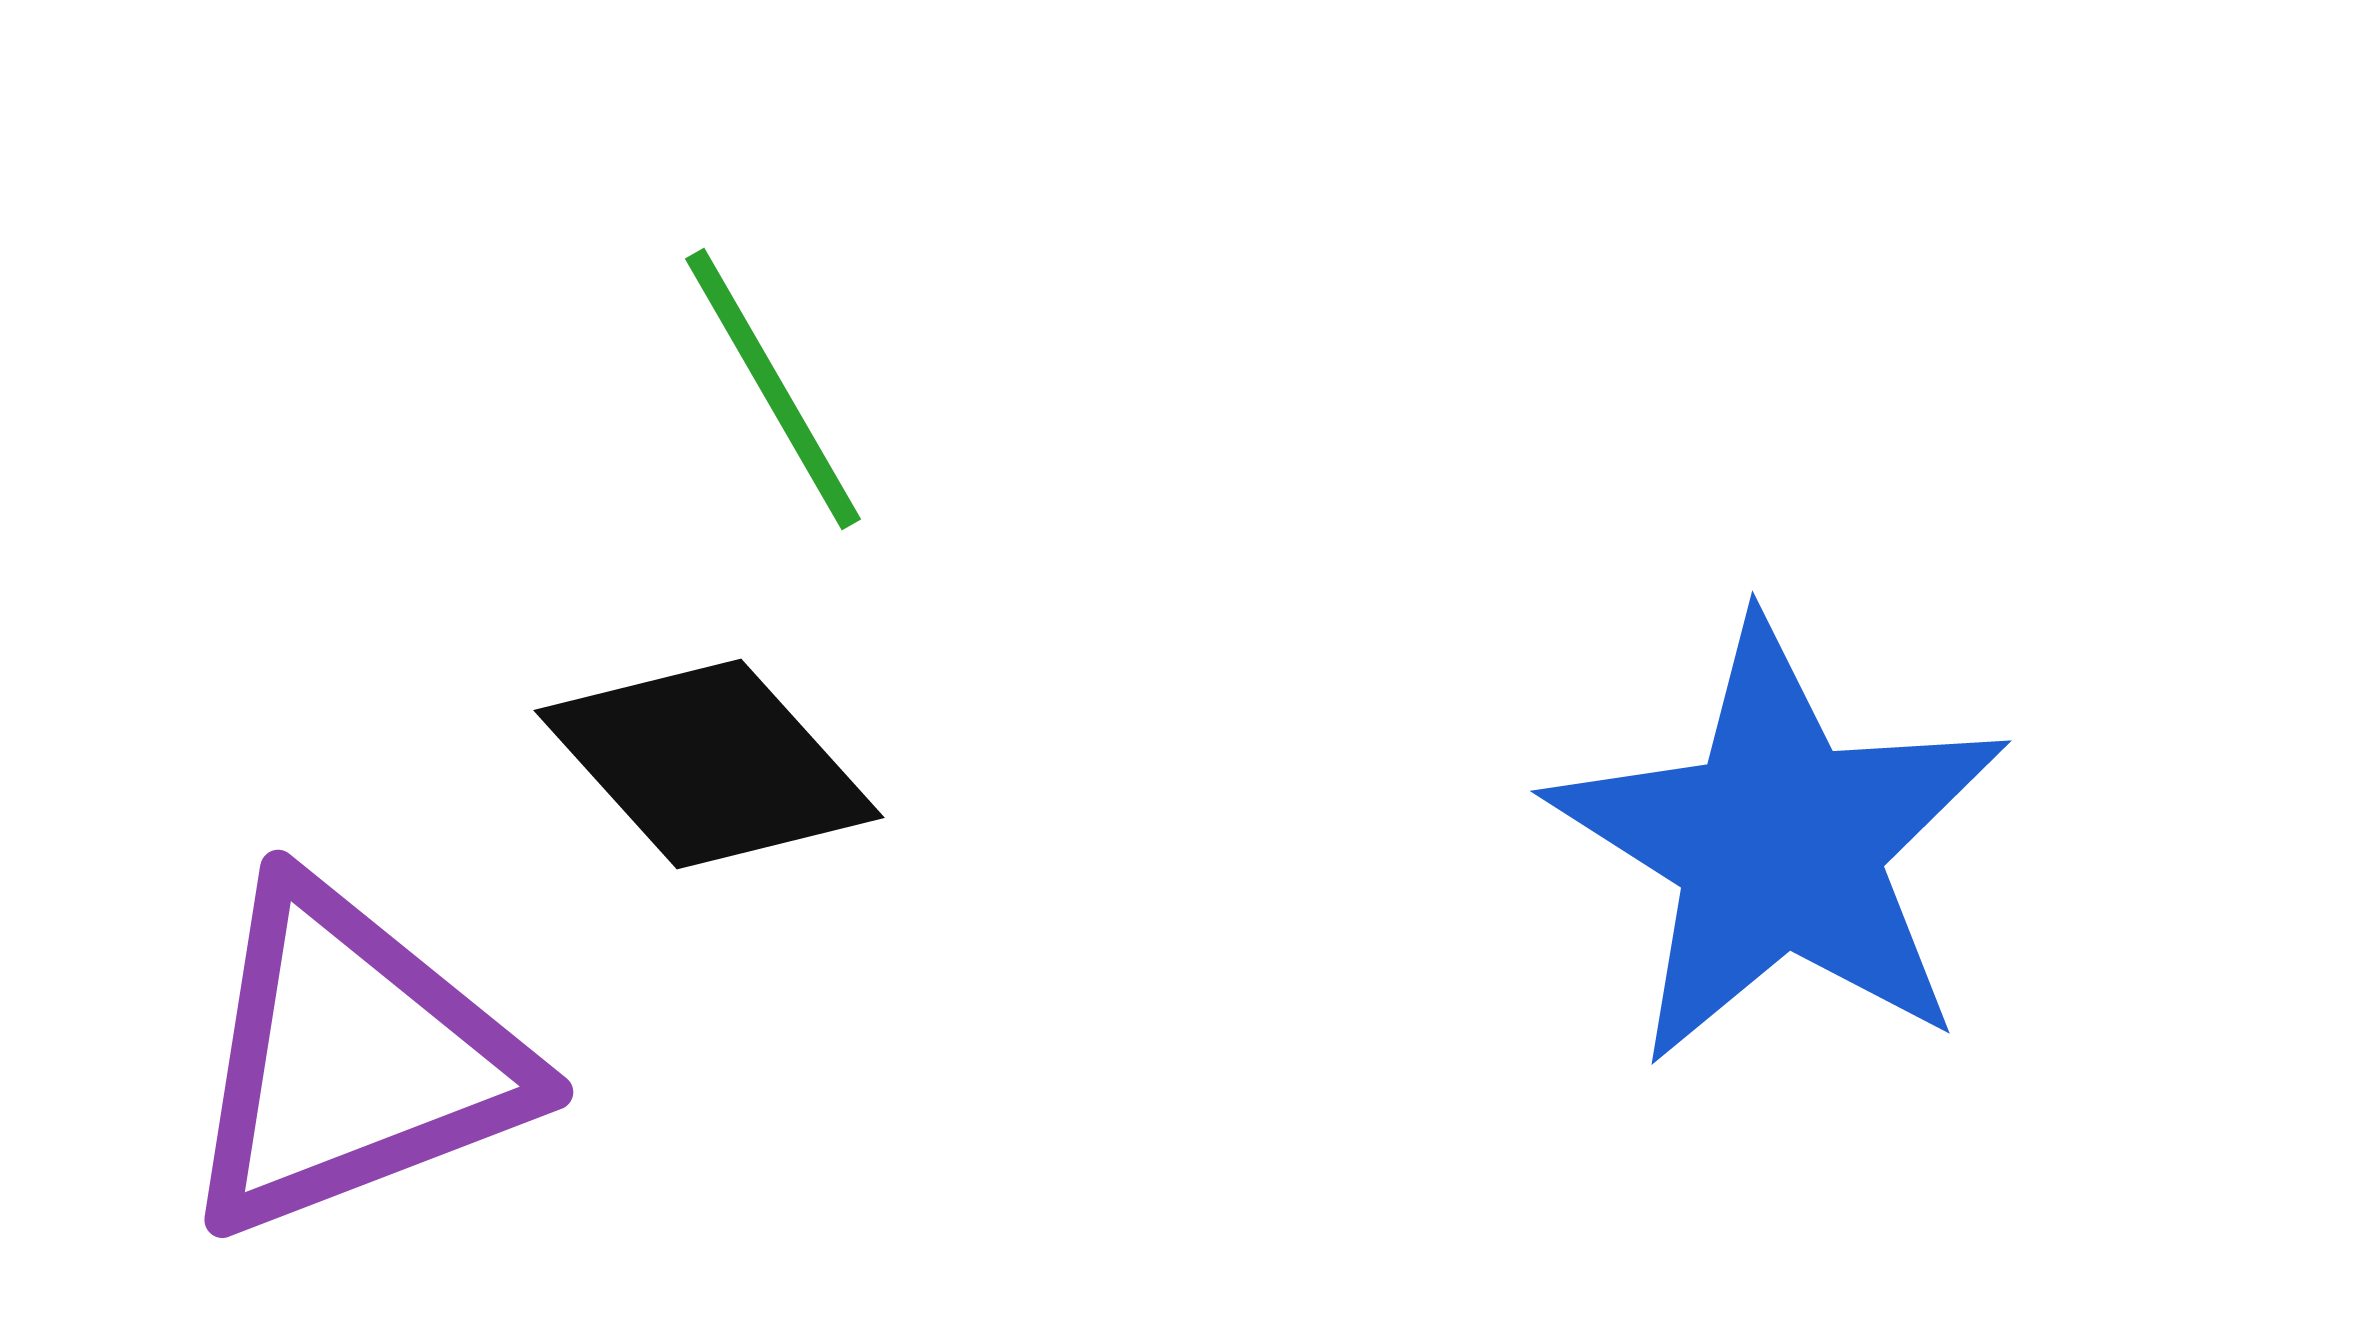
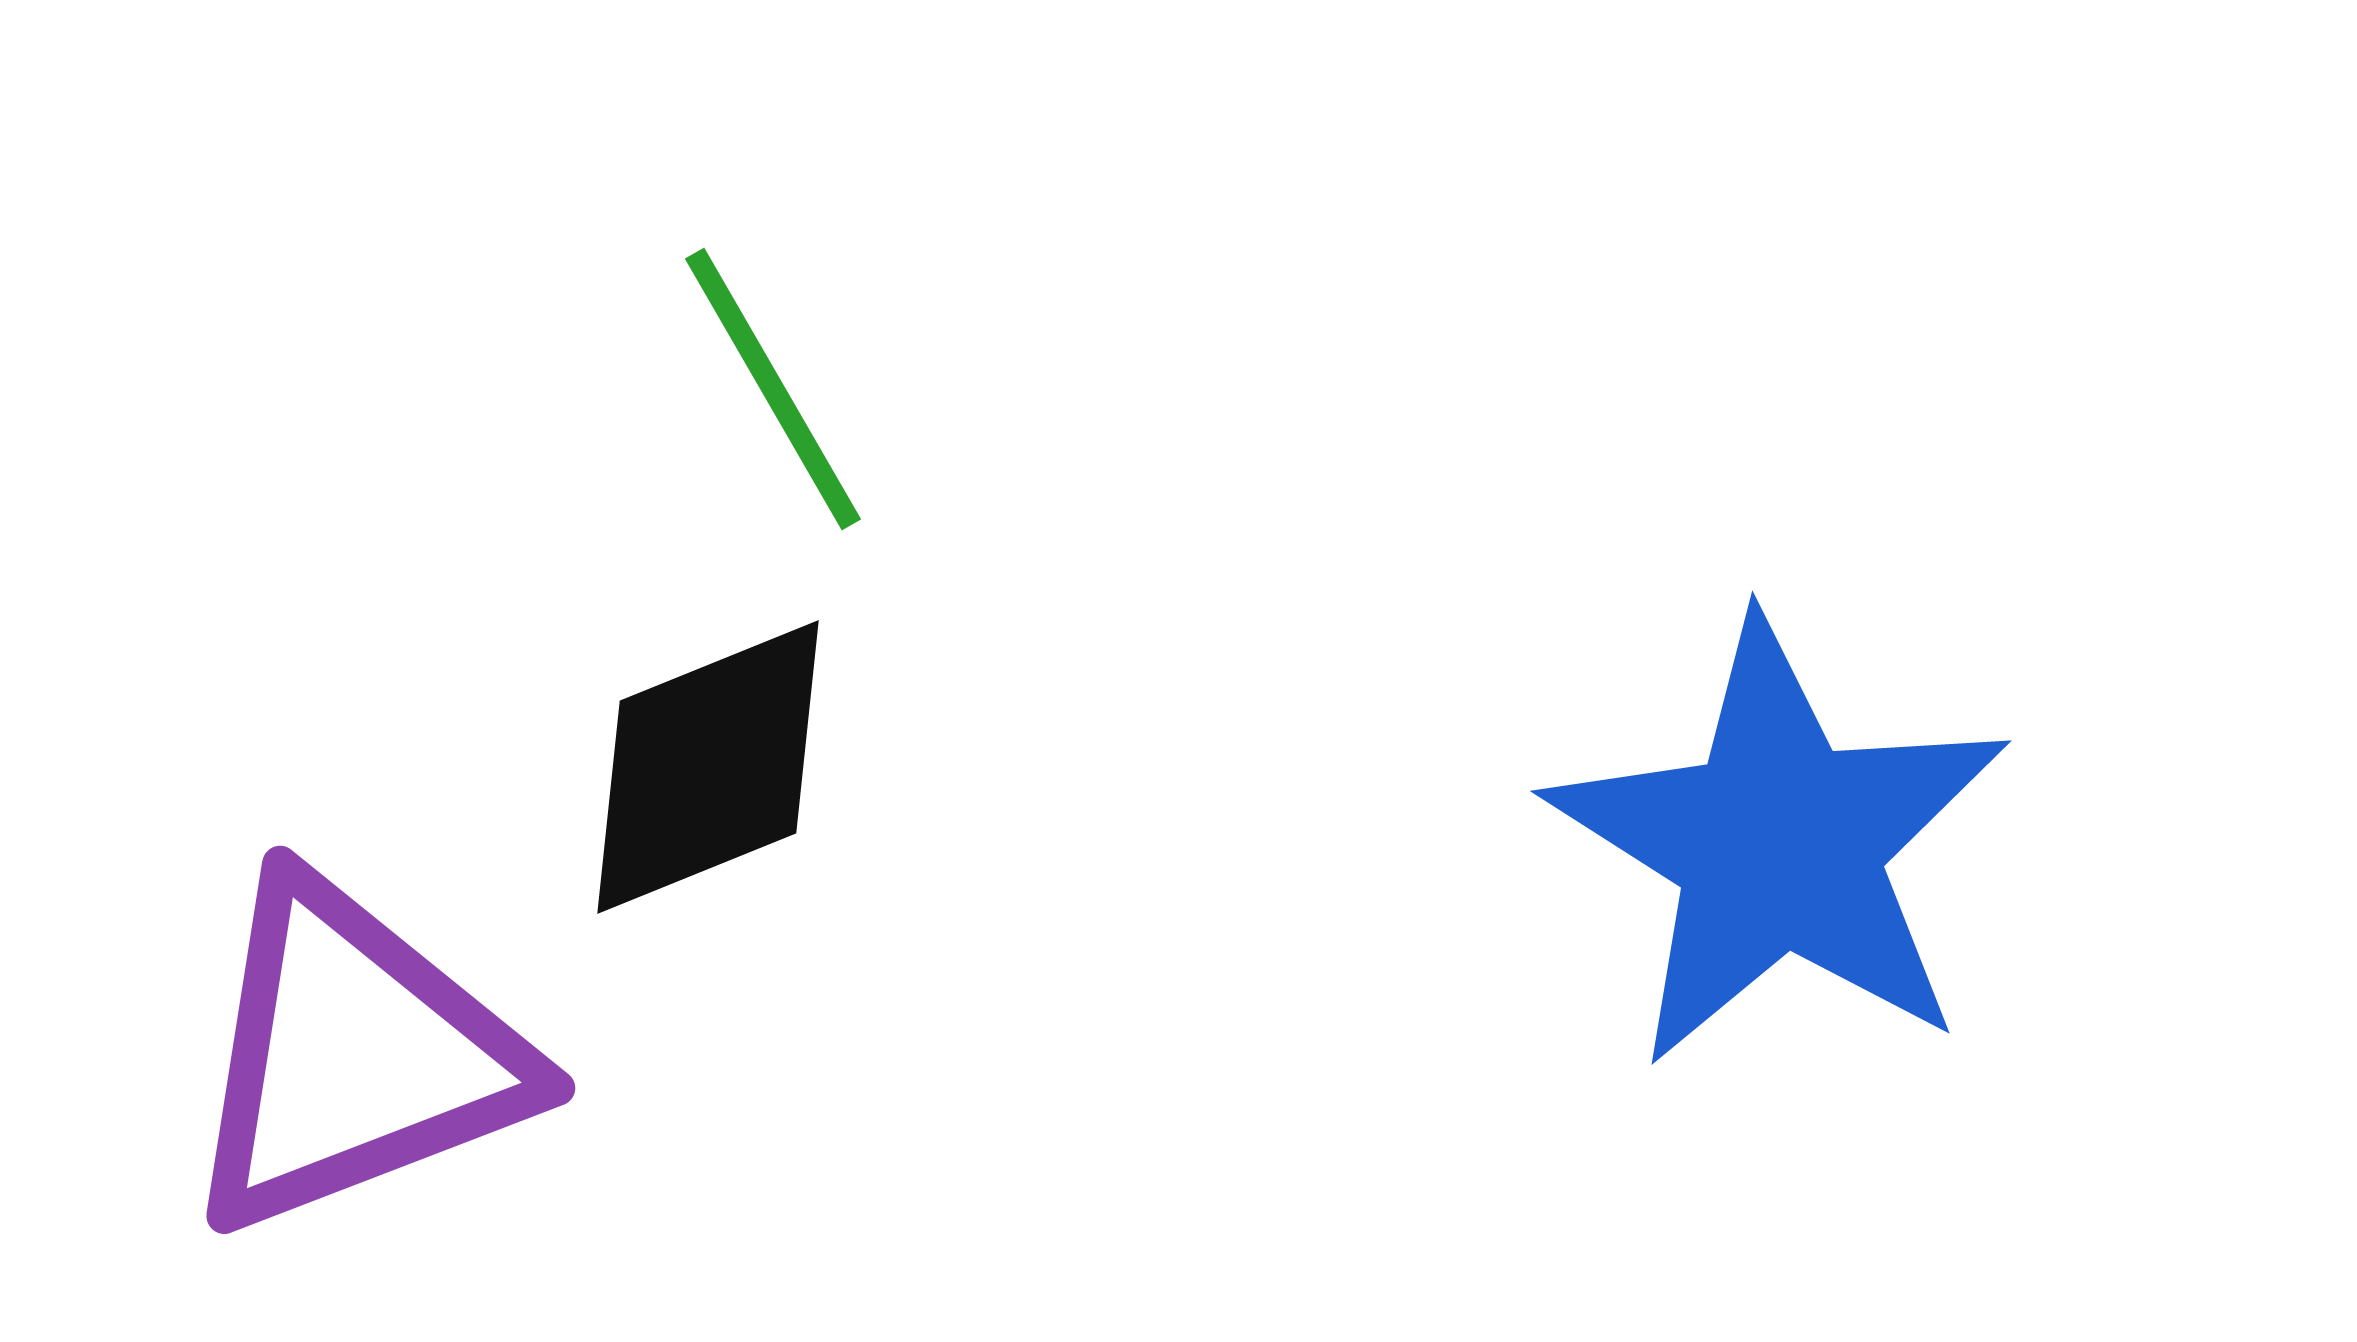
black diamond: moved 1 px left, 3 px down; rotated 70 degrees counterclockwise
purple triangle: moved 2 px right, 4 px up
